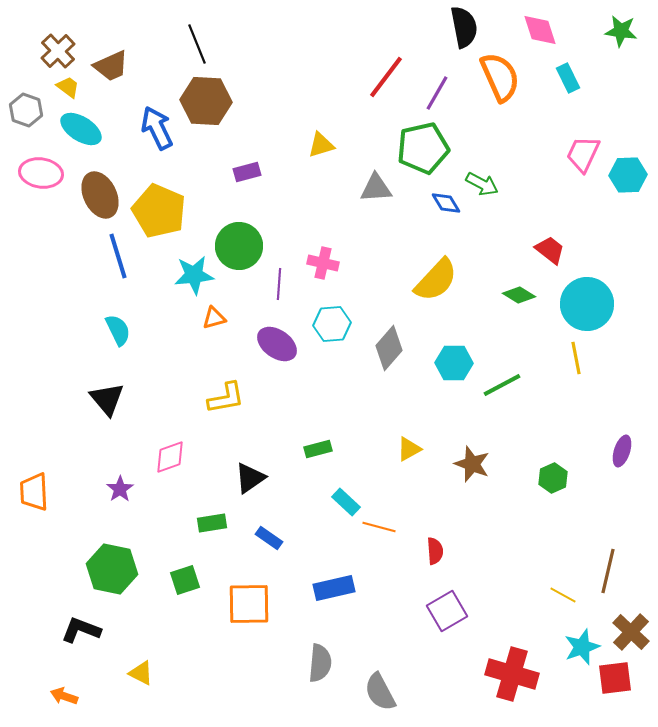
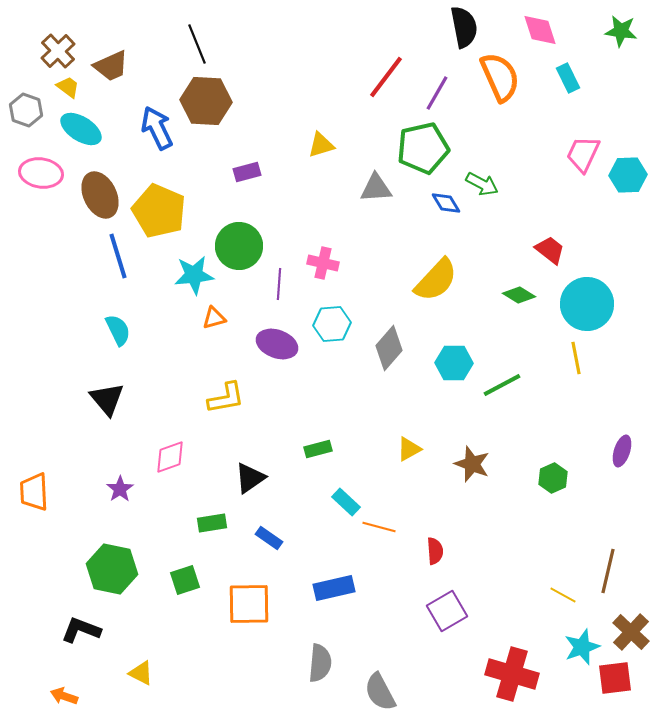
purple ellipse at (277, 344): rotated 15 degrees counterclockwise
